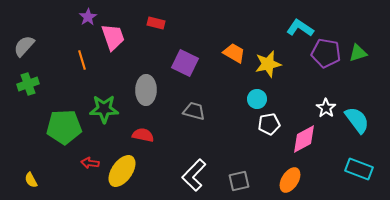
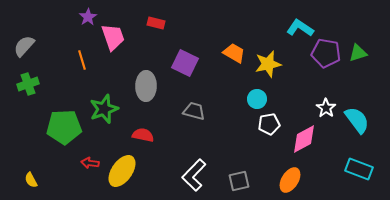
gray ellipse: moved 4 px up
green star: rotated 20 degrees counterclockwise
